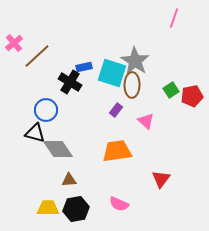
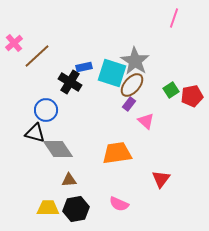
brown ellipse: rotated 40 degrees clockwise
purple rectangle: moved 13 px right, 6 px up
orange trapezoid: moved 2 px down
